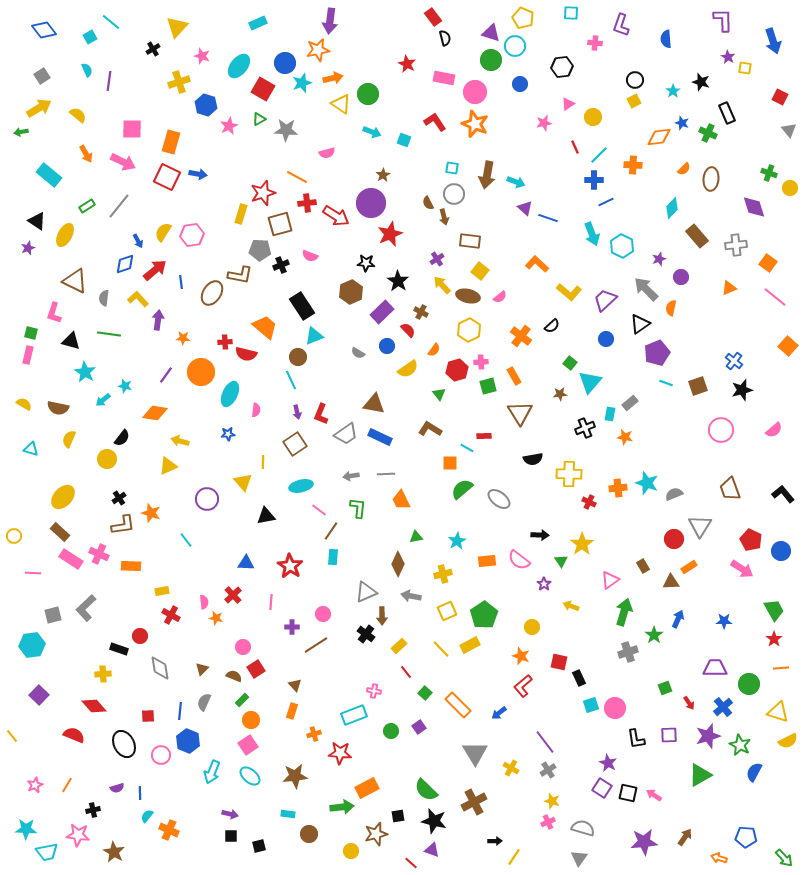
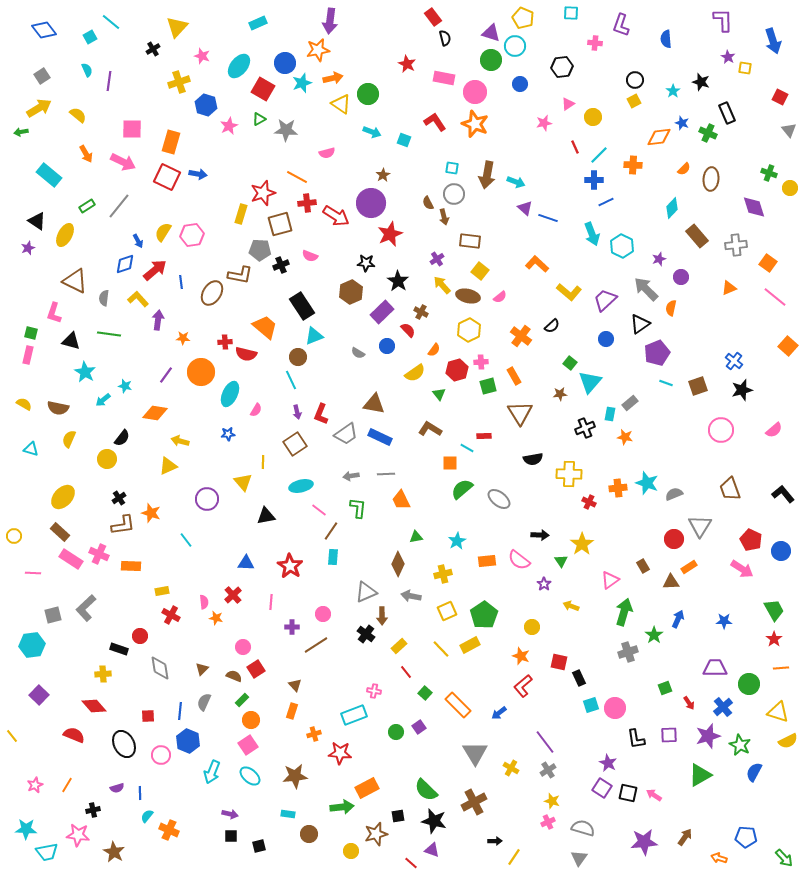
yellow semicircle at (408, 369): moved 7 px right, 4 px down
pink semicircle at (256, 410): rotated 24 degrees clockwise
green circle at (391, 731): moved 5 px right, 1 px down
